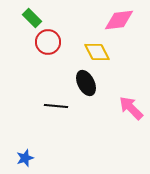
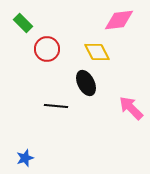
green rectangle: moved 9 px left, 5 px down
red circle: moved 1 px left, 7 px down
